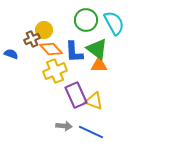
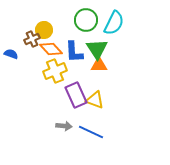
cyan semicircle: rotated 55 degrees clockwise
green triangle: rotated 20 degrees clockwise
yellow triangle: moved 1 px right, 1 px up
